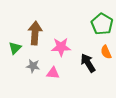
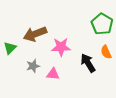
brown arrow: moved 1 px down; rotated 115 degrees counterclockwise
green triangle: moved 5 px left
gray star: rotated 24 degrees counterclockwise
pink triangle: moved 1 px down
